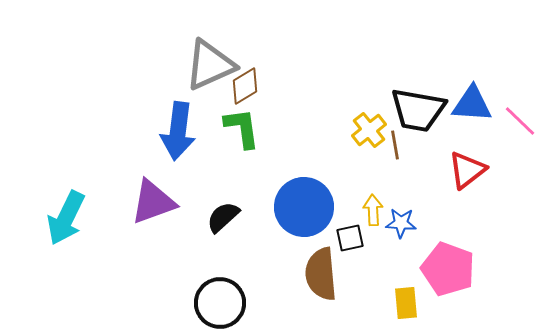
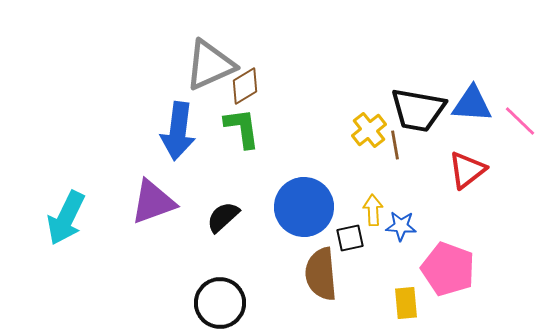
blue star: moved 3 px down
